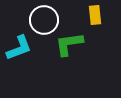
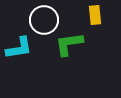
cyan L-shape: rotated 12 degrees clockwise
